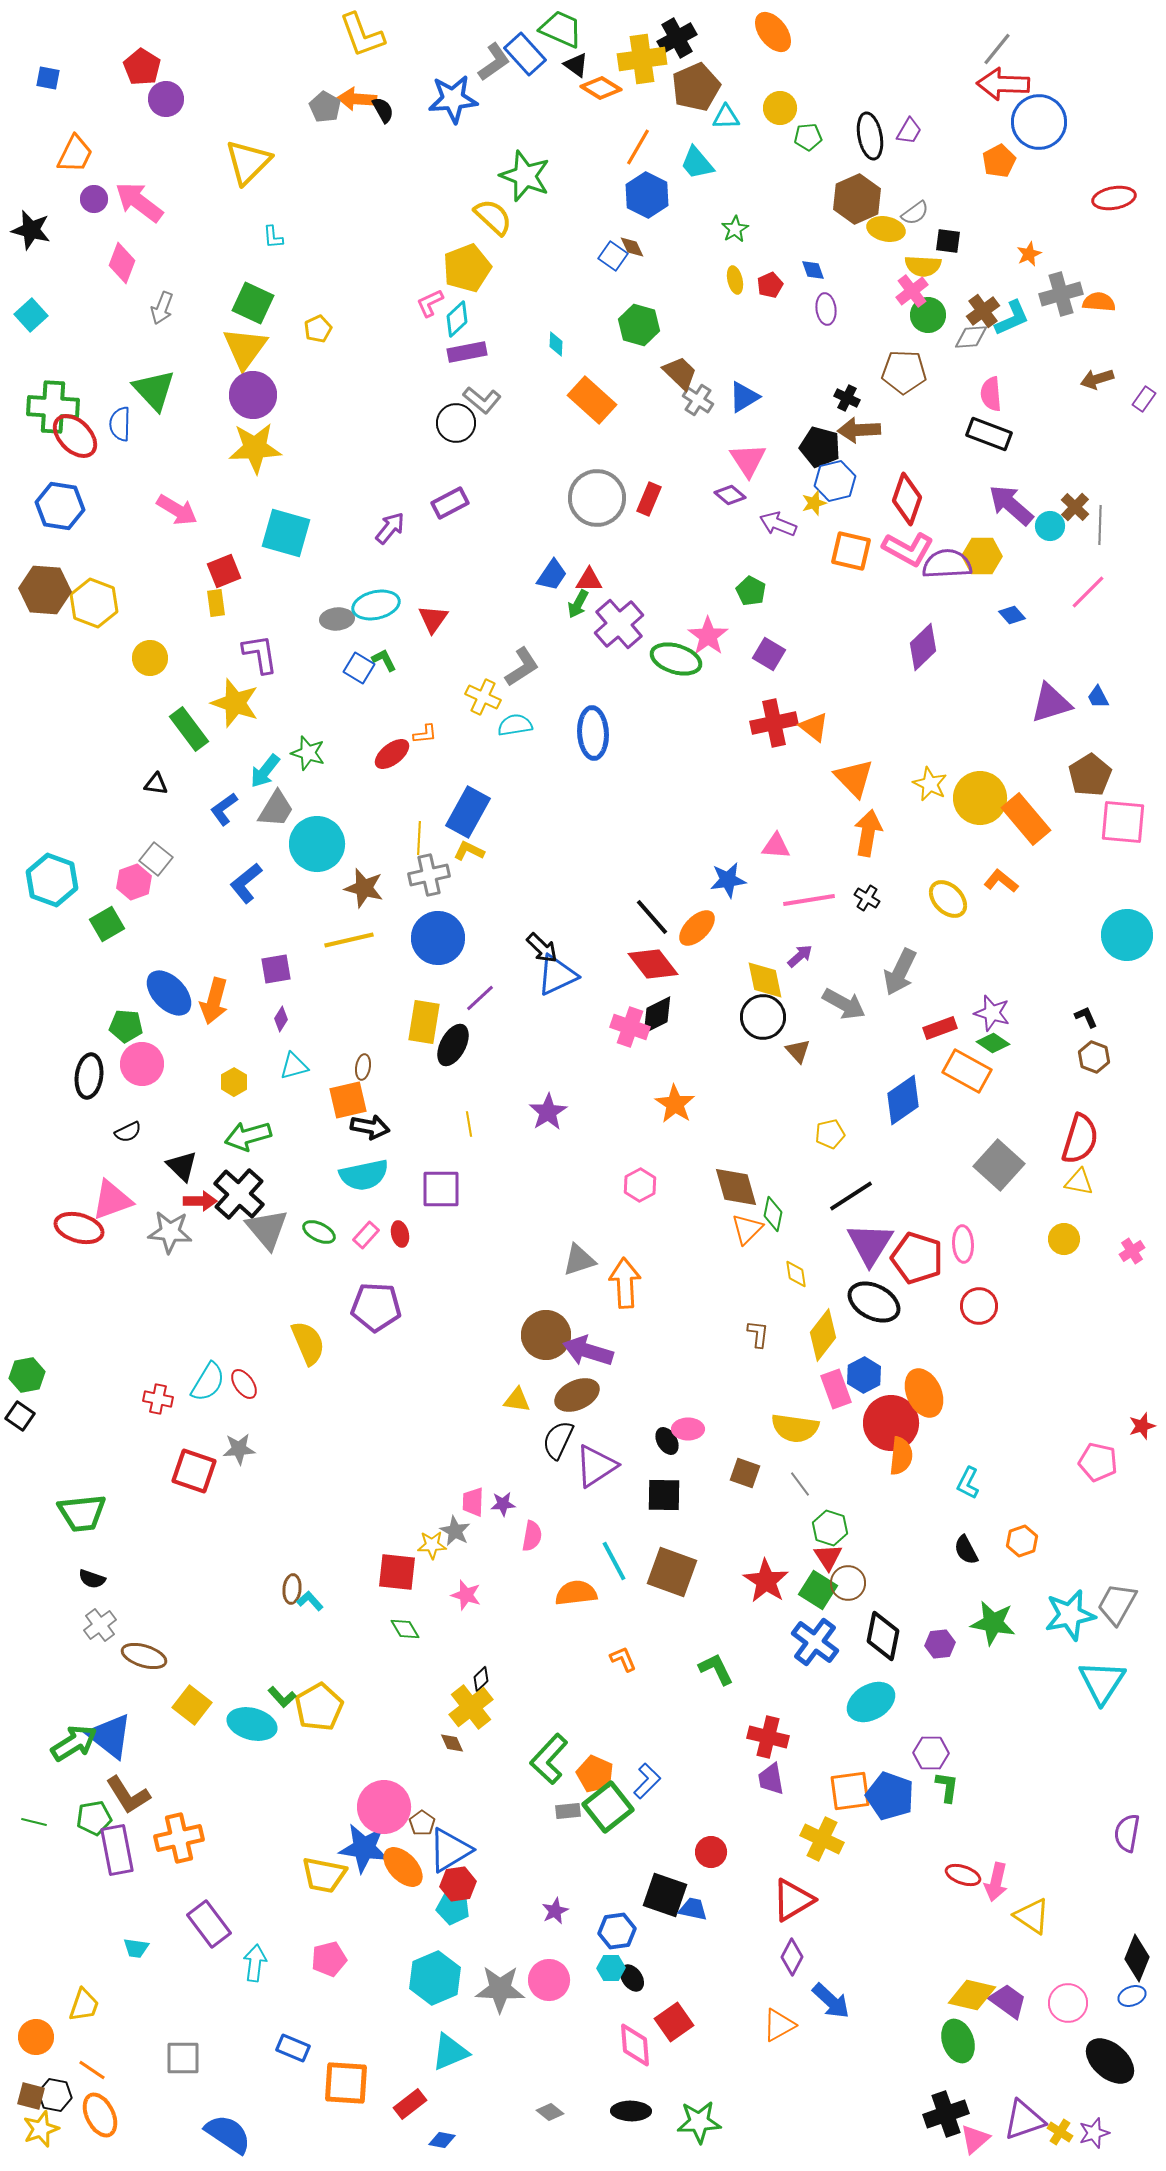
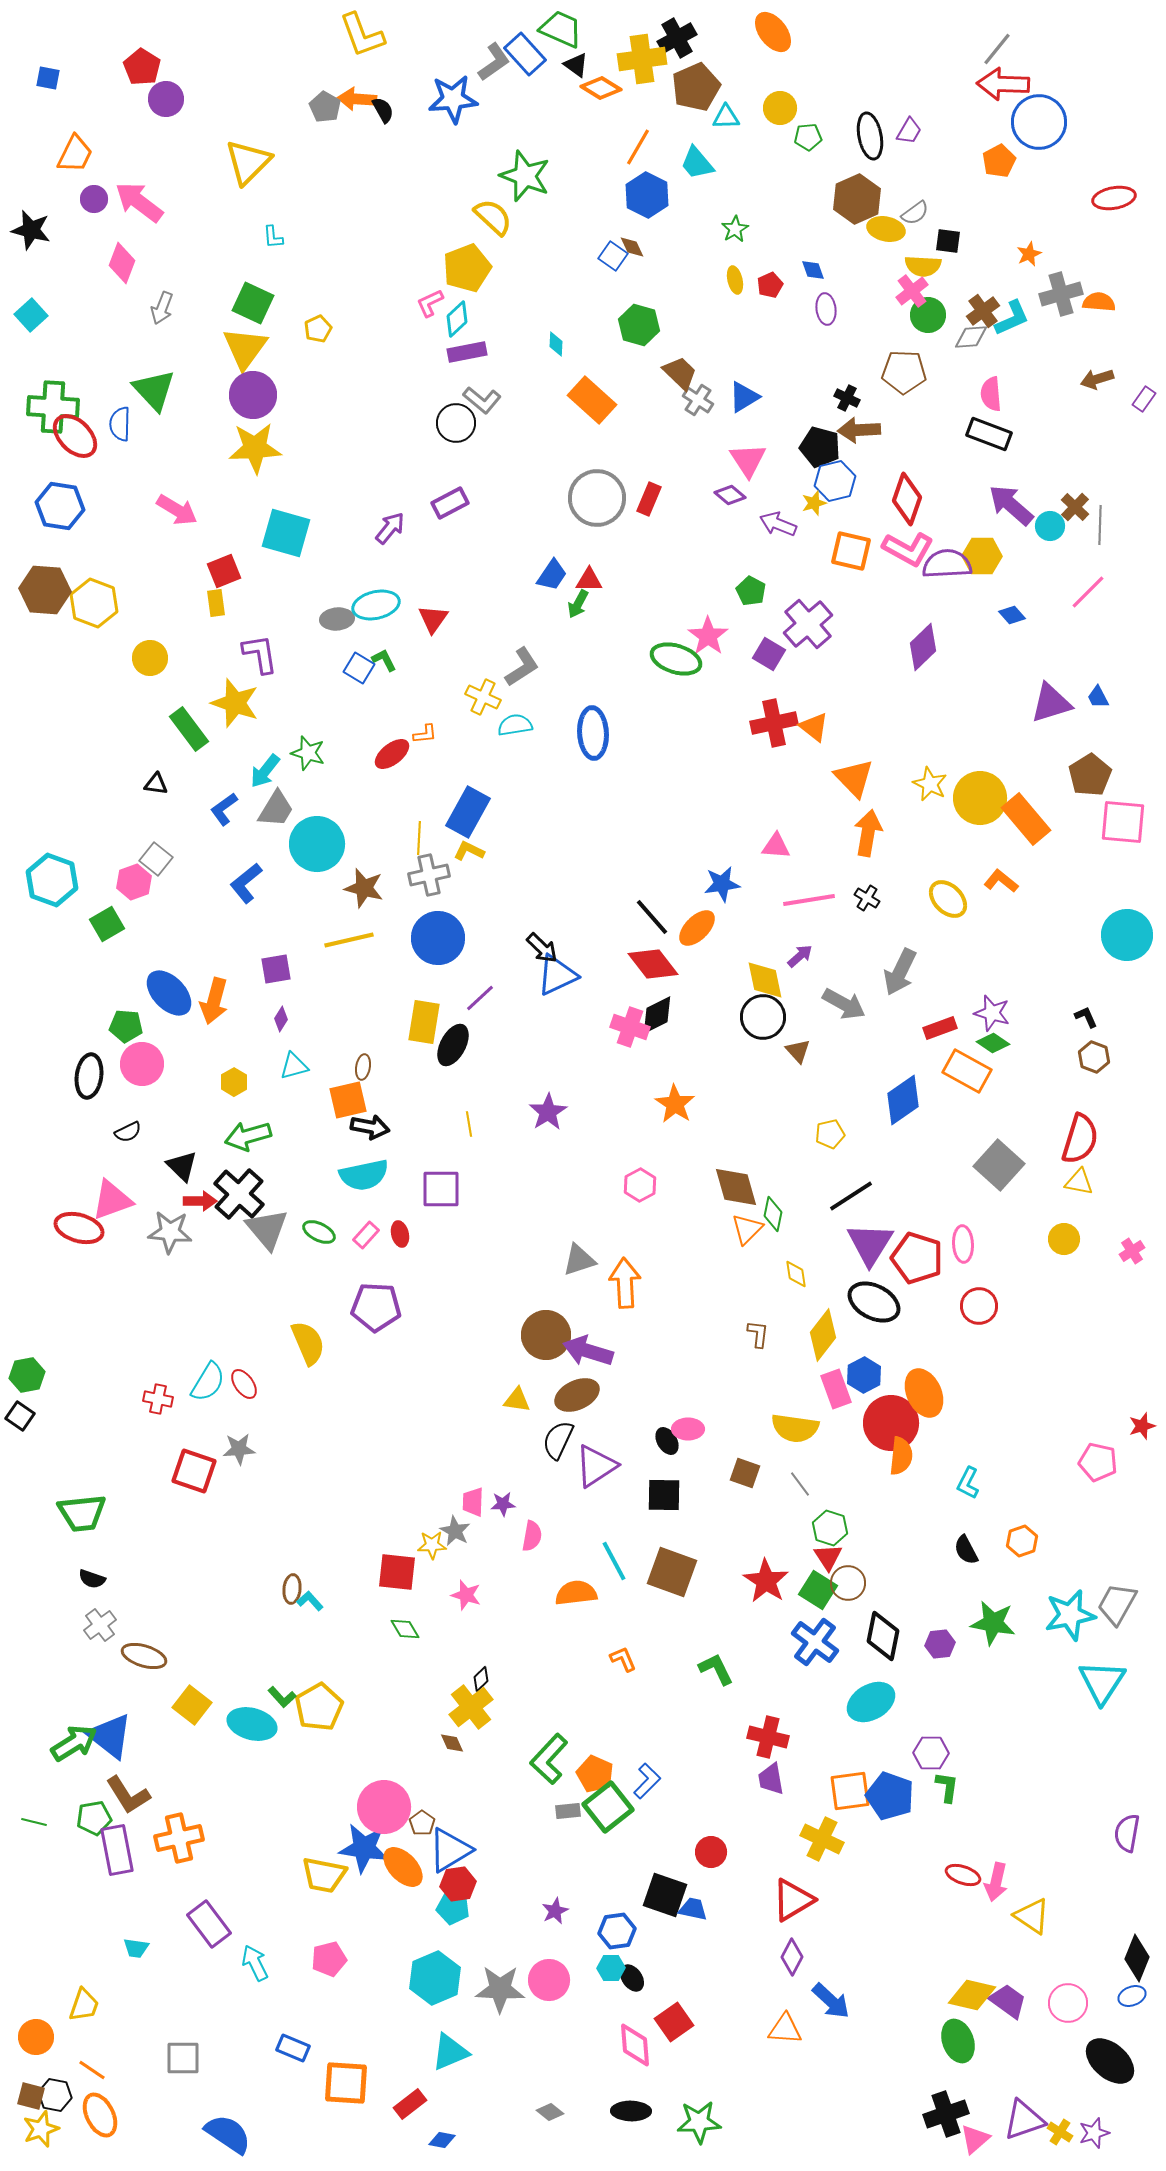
purple cross at (619, 624): moved 189 px right
blue star at (728, 880): moved 6 px left, 4 px down
cyan arrow at (255, 1963): rotated 33 degrees counterclockwise
orange triangle at (779, 2025): moved 6 px right, 4 px down; rotated 33 degrees clockwise
